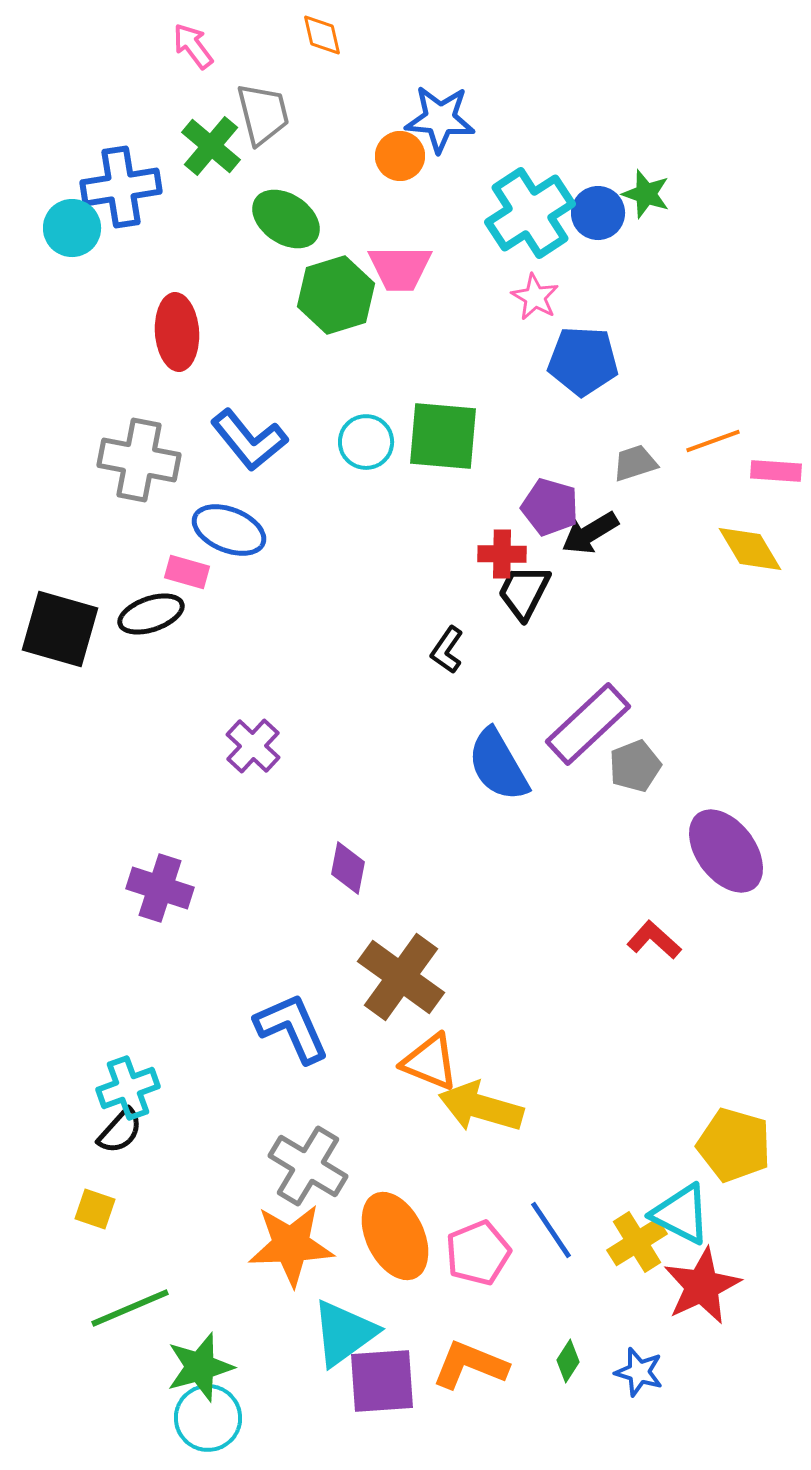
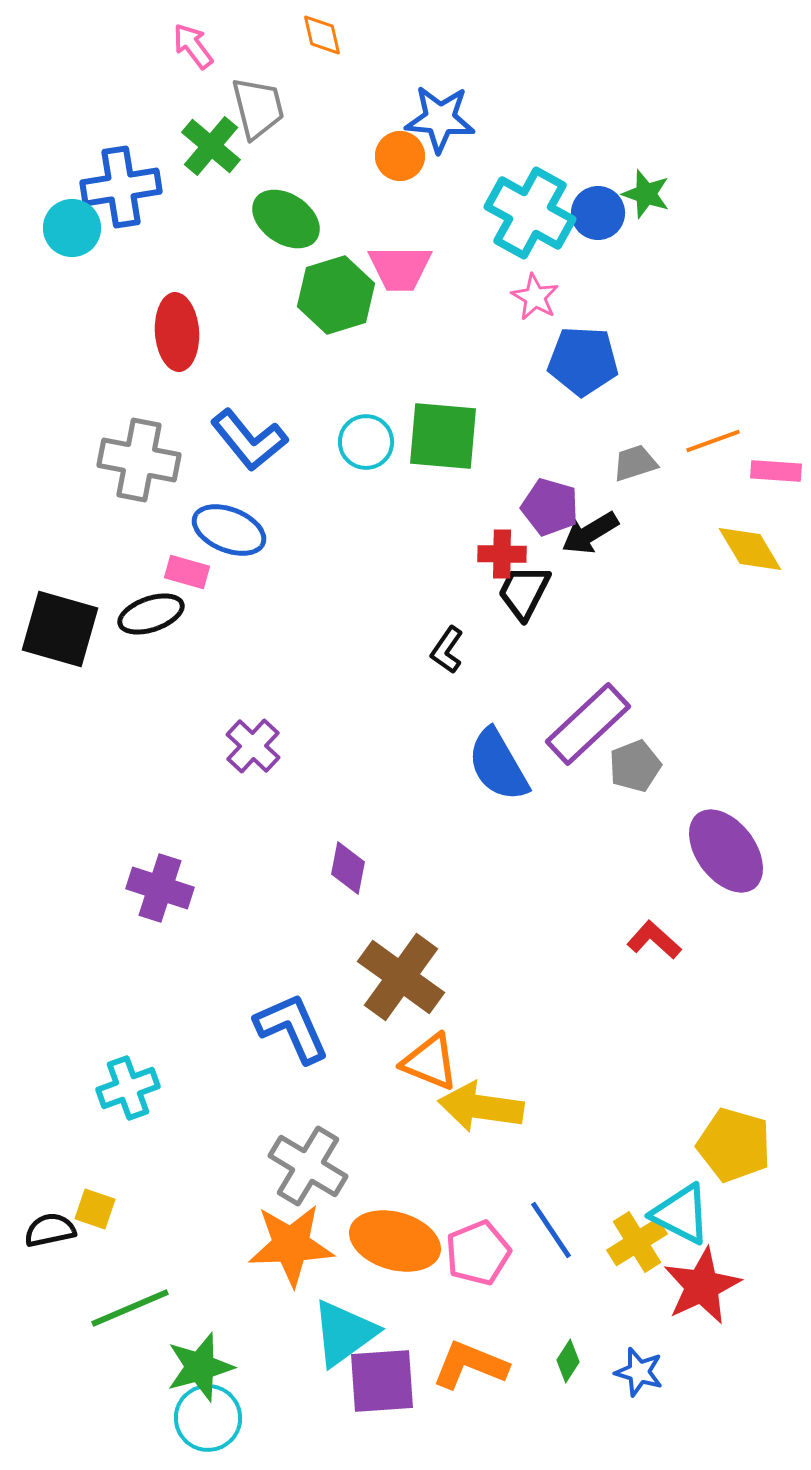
gray trapezoid at (263, 114): moved 5 px left, 6 px up
cyan cross at (530, 213): rotated 28 degrees counterclockwise
yellow arrow at (481, 1107): rotated 8 degrees counterclockwise
black semicircle at (120, 1131): moved 70 px left, 99 px down; rotated 144 degrees counterclockwise
orange ellipse at (395, 1236): moved 5 px down; rotated 48 degrees counterclockwise
